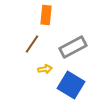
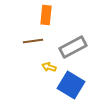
brown line: moved 1 px right, 3 px up; rotated 48 degrees clockwise
yellow arrow: moved 4 px right, 2 px up; rotated 152 degrees counterclockwise
